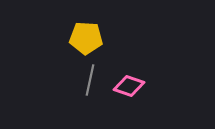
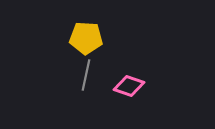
gray line: moved 4 px left, 5 px up
